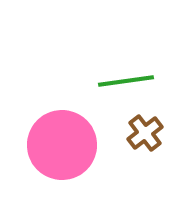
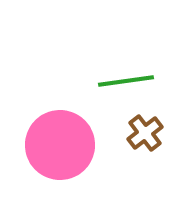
pink circle: moved 2 px left
